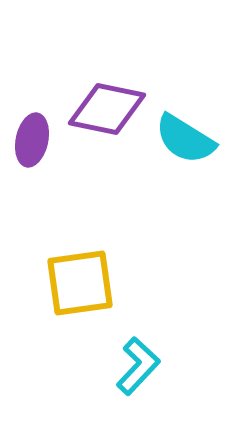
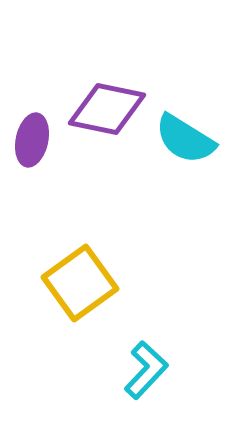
yellow square: rotated 28 degrees counterclockwise
cyan L-shape: moved 8 px right, 4 px down
